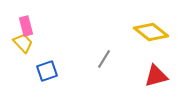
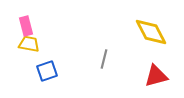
yellow diamond: rotated 24 degrees clockwise
yellow trapezoid: moved 6 px right, 1 px down; rotated 35 degrees counterclockwise
gray line: rotated 18 degrees counterclockwise
